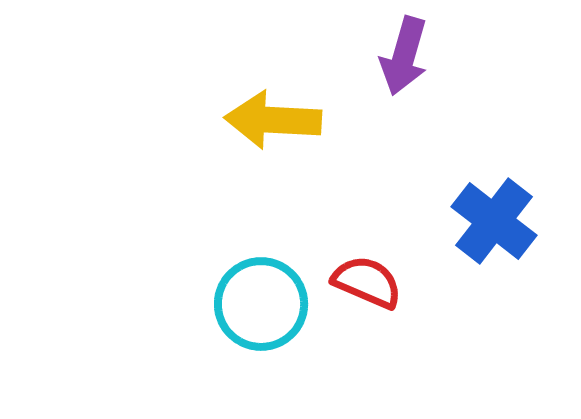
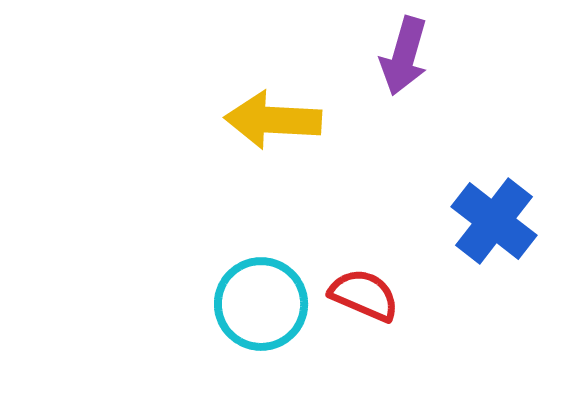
red semicircle: moved 3 px left, 13 px down
